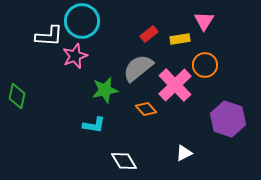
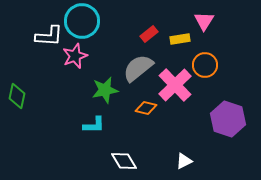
orange diamond: moved 1 px up; rotated 35 degrees counterclockwise
cyan L-shape: rotated 10 degrees counterclockwise
white triangle: moved 8 px down
